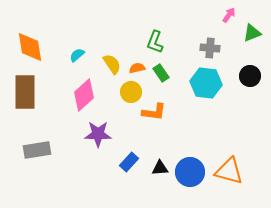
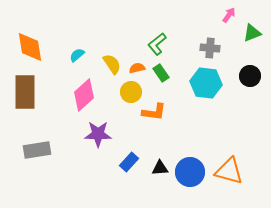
green L-shape: moved 2 px right, 2 px down; rotated 30 degrees clockwise
